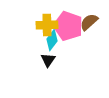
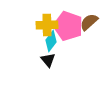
cyan diamond: moved 1 px left, 1 px down
black triangle: rotated 14 degrees counterclockwise
